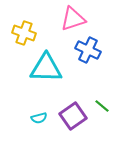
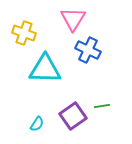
pink triangle: rotated 40 degrees counterclockwise
cyan triangle: moved 1 px left, 1 px down
green line: rotated 49 degrees counterclockwise
cyan semicircle: moved 2 px left, 6 px down; rotated 42 degrees counterclockwise
